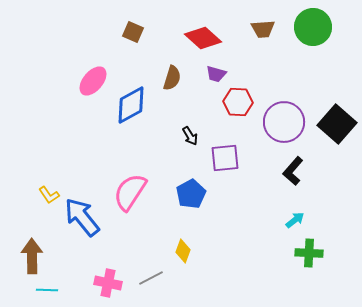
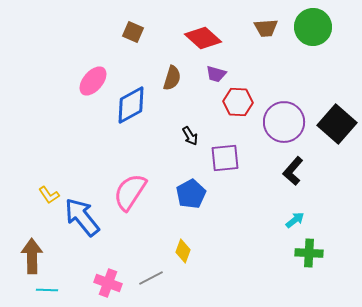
brown trapezoid: moved 3 px right, 1 px up
pink cross: rotated 8 degrees clockwise
